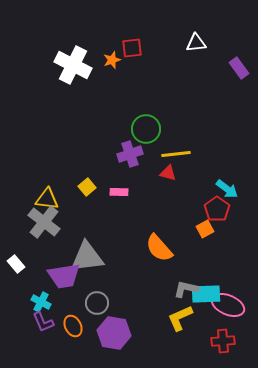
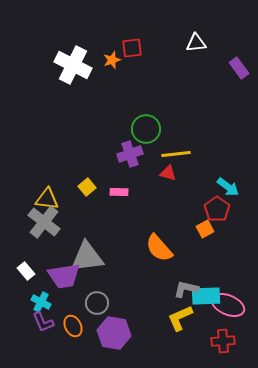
cyan arrow: moved 1 px right, 2 px up
white rectangle: moved 10 px right, 7 px down
cyan rectangle: moved 2 px down
